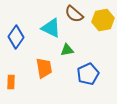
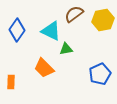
brown semicircle: rotated 102 degrees clockwise
cyan triangle: moved 3 px down
blue diamond: moved 1 px right, 7 px up
green triangle: moved 1 px left, 1 px up
orange trapezoid: rotated 145 degrees clockwise
blue pentagon: moved 12 px right
